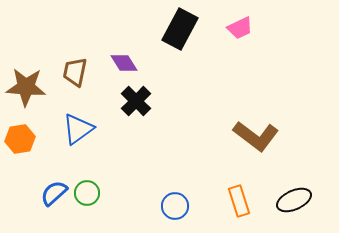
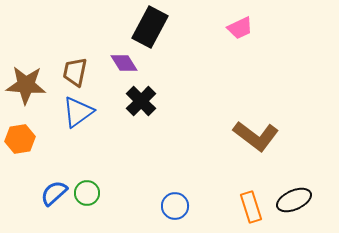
black rectangle: moved 30 px left, 2 px up
brown star: moved 2 px up
black cross: moved 5 px right
blue triangle: moved 17 px up
orange rectangle: moved 12 px right, 6 px down
